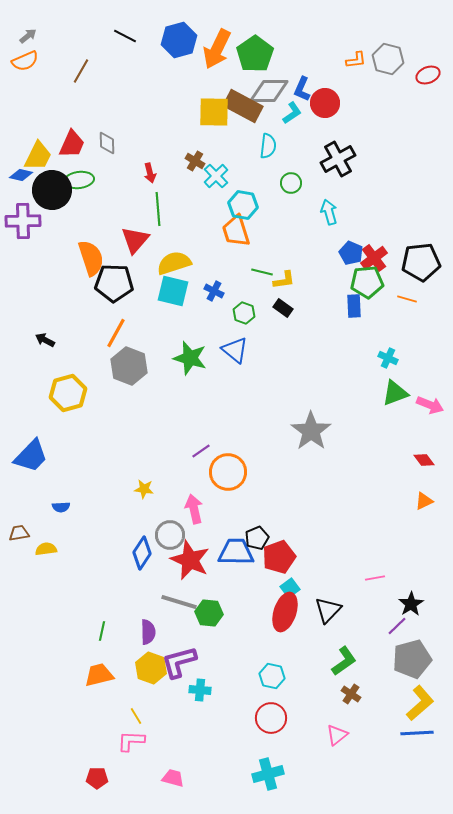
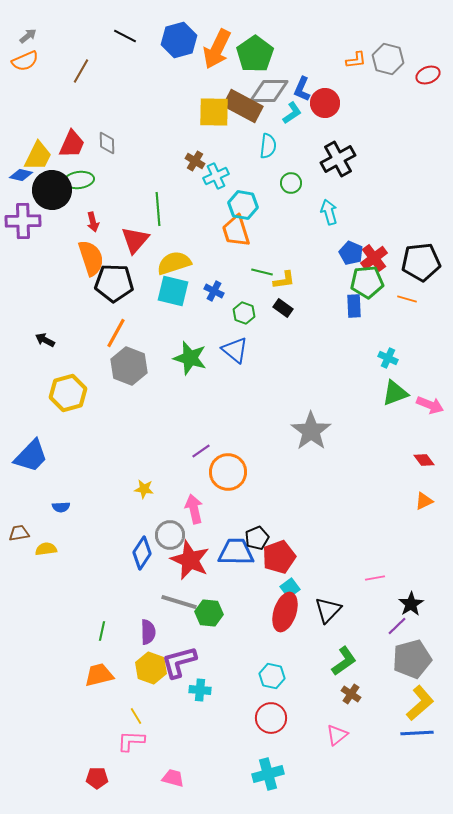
red arrow at (150, 173): moved 57 px left, 49 px down
cyan cross at (216, 176): rotated 20 degrees clockwise
